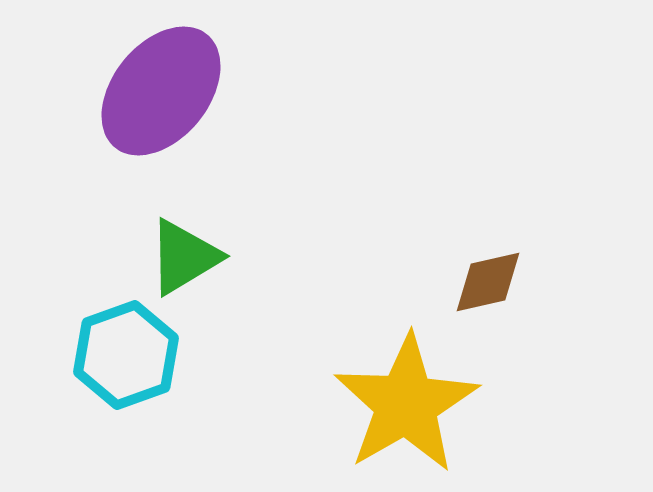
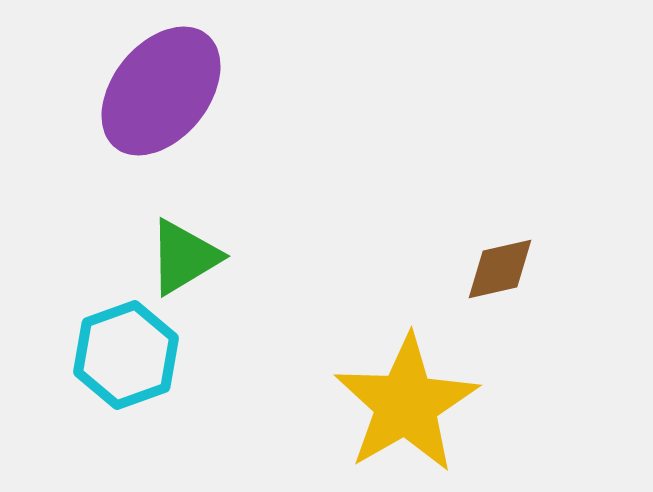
brown diamond: moved 12 px right, 13 px up
